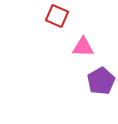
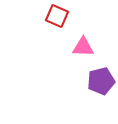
purple pentagon: rotated 16 degrees clockwise
